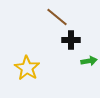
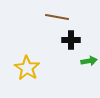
brown line: rotated 30 degrees counterclockwise
